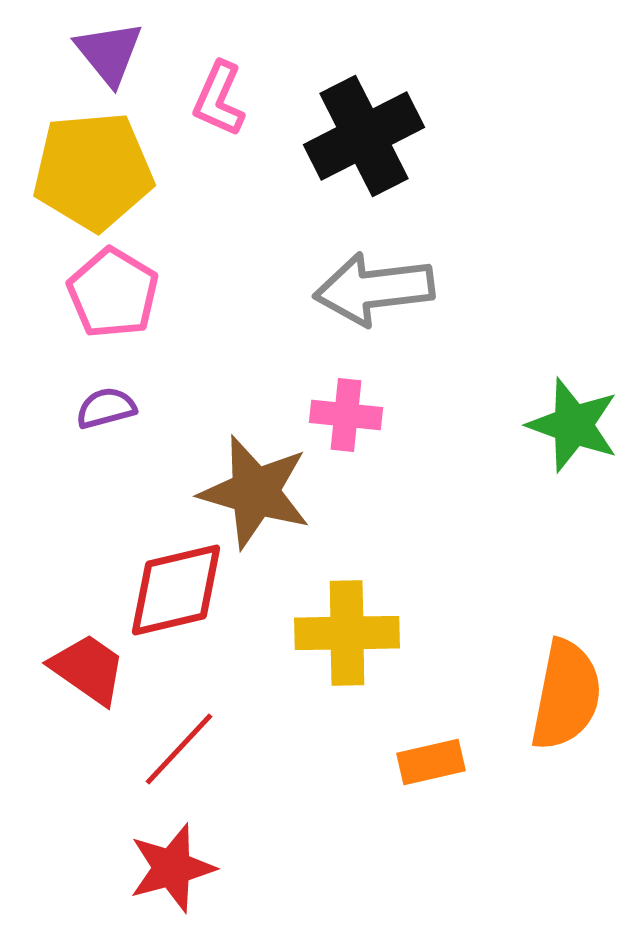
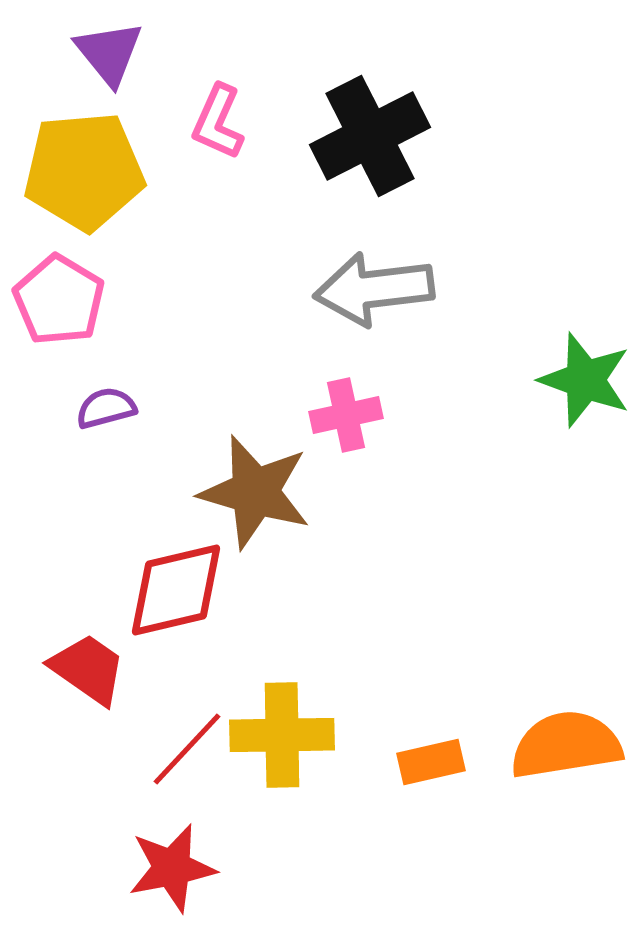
pink L-shape: moved 1 px left, 23 px down
black cross: moved 6 px right
yellow pentagon: moved 9 px left
pink pentagon: moved 54 px left, 7 px down
pink cross: rotated 18 degrees counterclockwise
green star: moved 12 px right, 45 px up
yellow cross: moved 65 px left, 102 px down
orange semicircle: moved 50 px down; rotated 110 degrees counterclockwise
red line: moved 8 px right
red star: rotated 4 degrees clockwise
